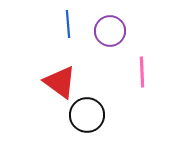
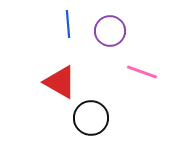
pink line: rotated 68 degrees counterclockwise
red triangle: rotated 6 degrees counterclockwise
black circle: moved 4 px right, 3 px down
